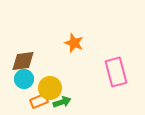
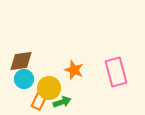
orange star: moved 27 px down
brown diamond: moved 2 px left
yellow circle: moved 1 px left
orange rectangle: rotated 42 degrees counterclockwise
